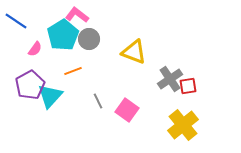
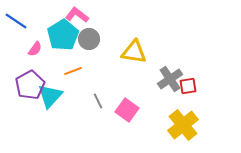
yellow triangle: rotated 12 degrees counterclockwise
